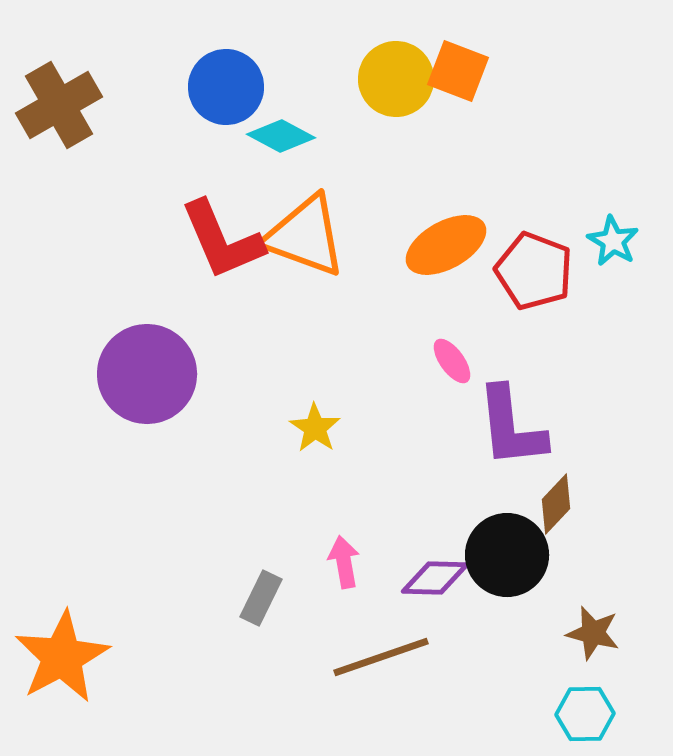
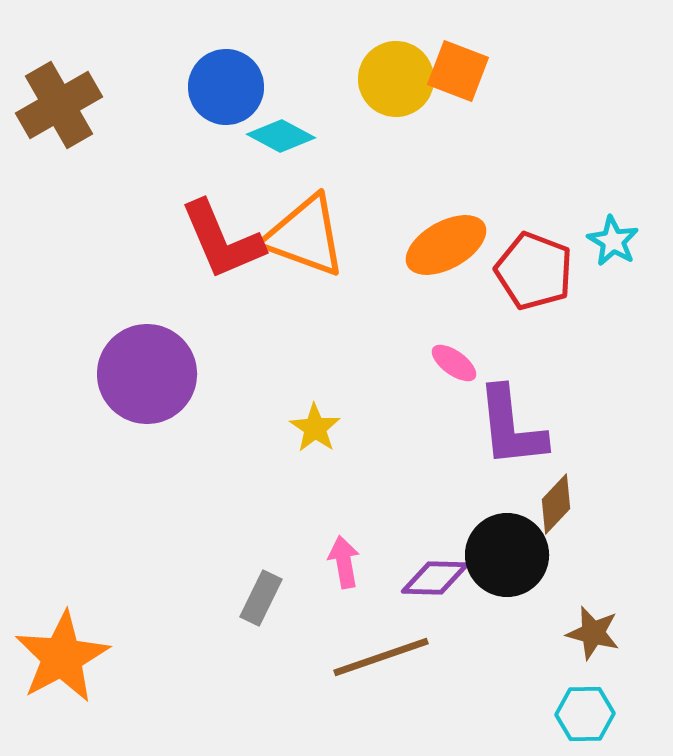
pink ellipse: moved 2 px right, 2 px down; rotated 18 degrees counterclockwise
